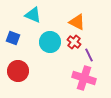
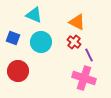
cyan triangle: moved 1 px right
cyan circle: moved 9 px left
